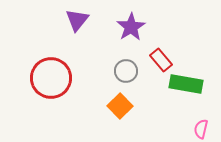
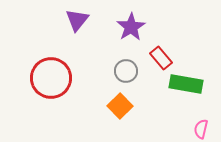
red rectangle: moved 2 px up
